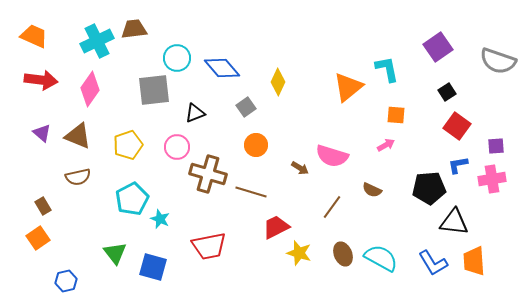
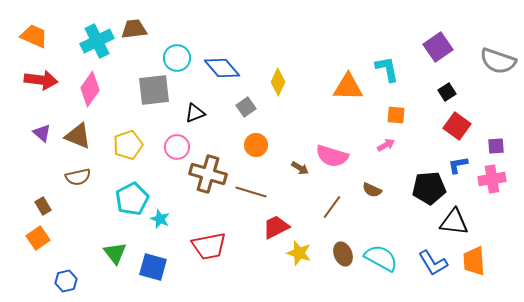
orange triangle at (348, 87): rotated 40 degrees clockwise
